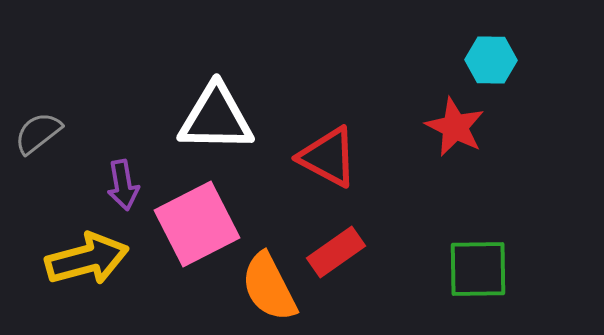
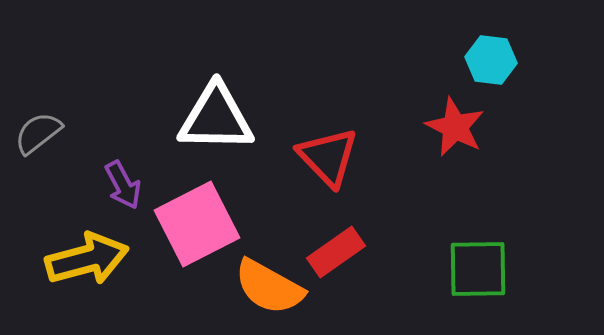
cyan hexagon: rotated 6 degrees clockwise
red triangle: rotated 18 degrees clockwise
purple arrow: rotated 18 degrees counterclockwise
orange semicircle: rotated 34 degrees counterclockwise
